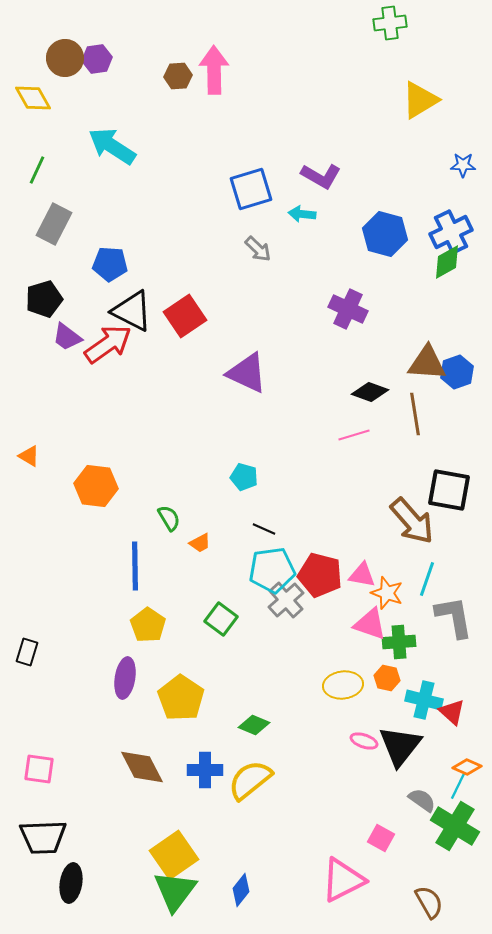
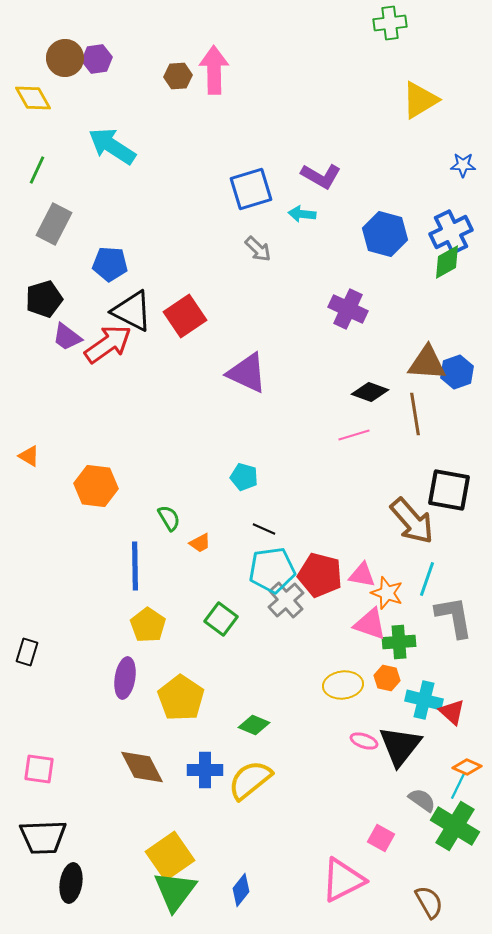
yellow square at (174, 855): moved 4 px left, 1 px down
